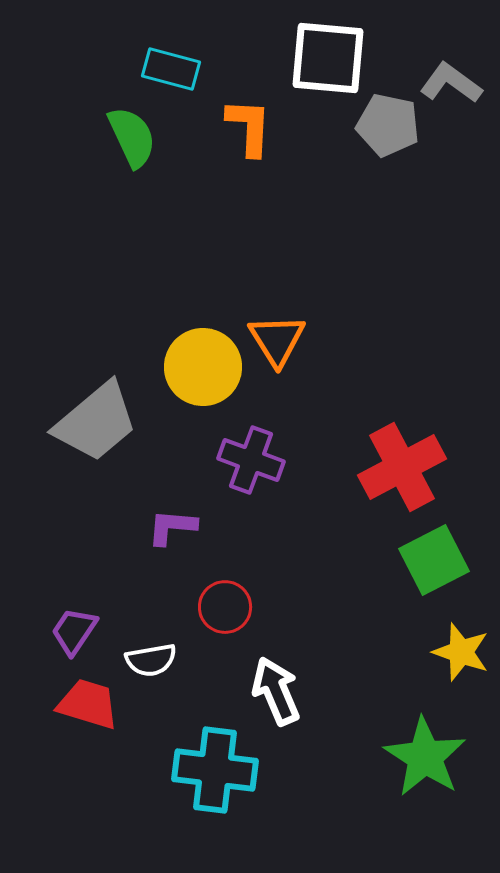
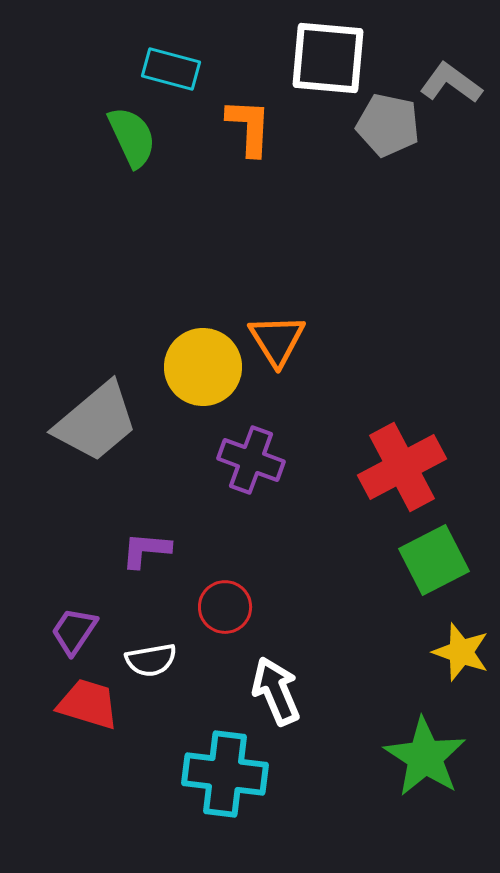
purple L-shape: moved 26 px left, 23 px down
cyan cross: moved 10 px right, 4 px down
